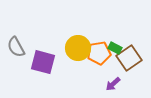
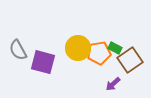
gray semicircle: moved 2 px right, 3 px down
brown square: moved 1 px right, 2 px down
